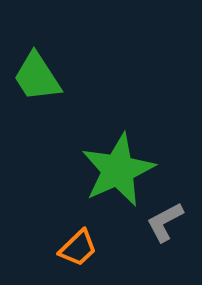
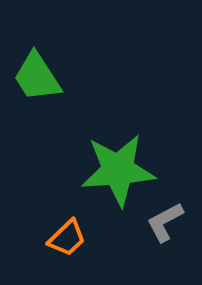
green star: rotated 20 degrees clockwise
orange trapezoid: moved 11 px left, 10 px up
